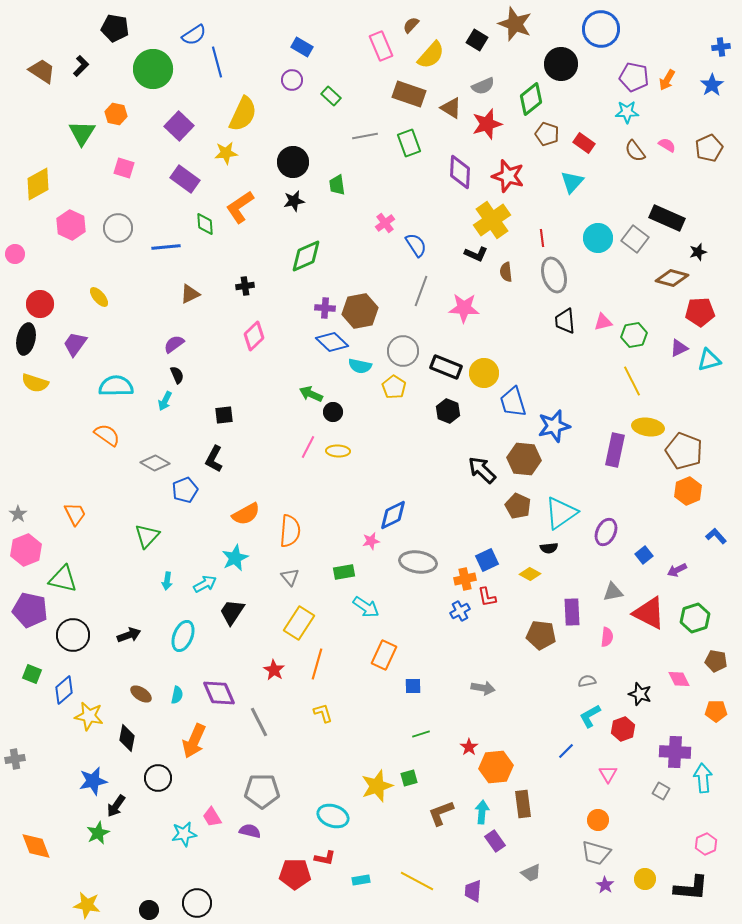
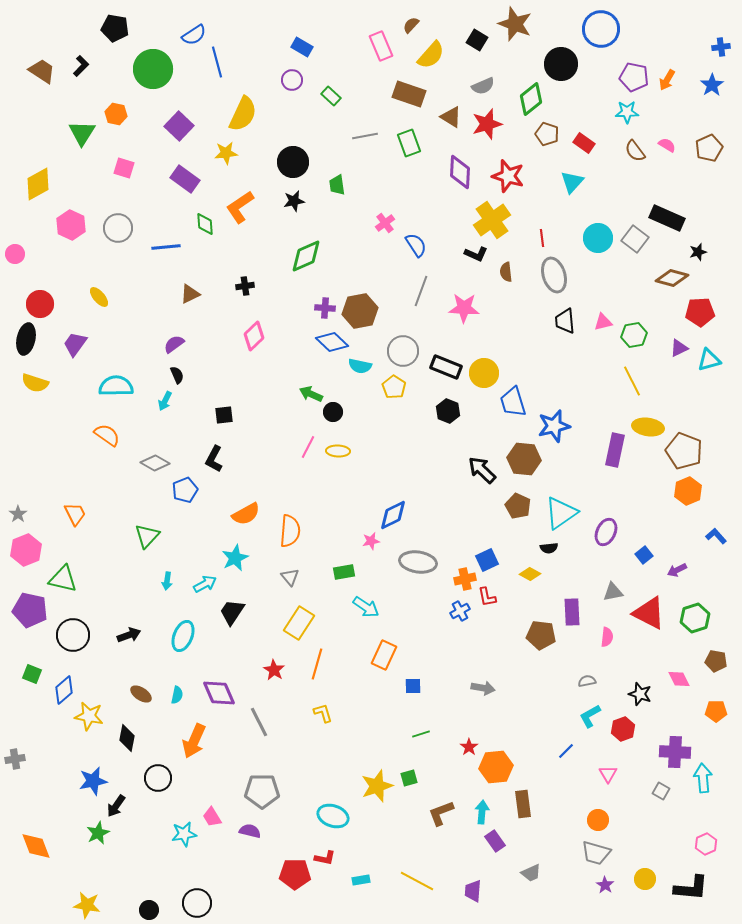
brown triangle at (451, 108): moved 9 px down
